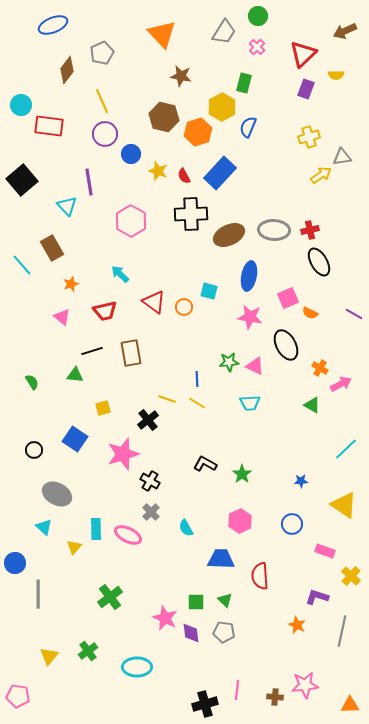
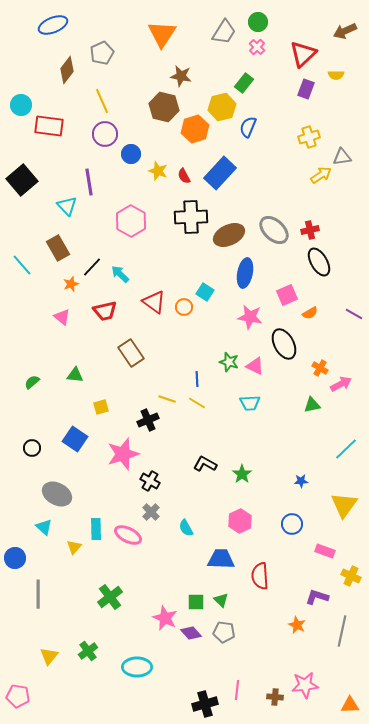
green circle at (258, 16): moved 6 px down
orange triangle at (162, 34): rotated 16 degrees clockwise
green rectangle at (244, 83): rotated 24 degrees clockwise
yellow hexagon at (222, 107): rotated 16 degrees clockwise
brown hexagon at (164, 117): moved 10 px up
orange hexagon at (198, 132): moved 3 px left, 3 px up
black cross at (191, 214): moved 3 px down
gray ellipse at (274, 230): rotated 40 degrees clockwise
brown rectangle at (52, 248): moved 6 px right
blue ellipse at (249, 276): moved 4 px left, 3 px up
cyan square at (209, 291): moved 4 px left, 1 px down; rotated 18 degrees clockwise
pink square at (288, 298): moved 1 px left, 3 px up
orange semicircle at (310, 313): rotated 56 degrees counterclockwise
black ellipse at (286, 345): moved 2 px left, 1 px up
black line at (92, 351): moved 84 px up; rotated 30 degrees counterclockwise
brown rectangle at (131, 353): rotated 24 degrees counterclockwise
green star at (229, 362): rotated 24 degrees clockwise
green semicircle at (32, 382): rotated 98 degrees counterclockwise
green triangle at (312, 405): rotated 42 degrees counterclockwise
yellow square at (103, 408): moved 2 px left, 1 px up
black cross at (148, 420): rotated 15 degrees clockwise
black circle at (34, 450): moved 2 px left, 2 px up
yellow triangle at (344, 505): rotated 32 degrees clockwise
blue circle at (15, 563): moved 5 px up
yellow cross at (351, 576): rotated 18 degrees counterclockwise
green triangle at (225, 600): moved 4 px left
purple diamond at (191, 633): rotated 35 degrees counterclockwise
